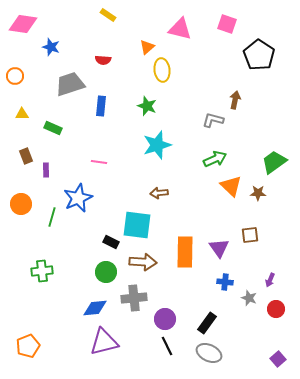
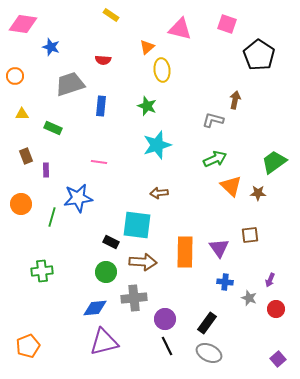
yellow rectangle at (108, 15): moved 3 px right
blue star at (78, 198): rotated 16 degrees clockwise
